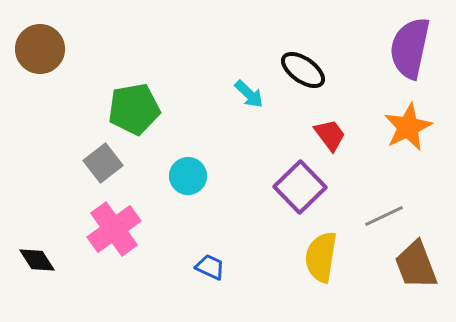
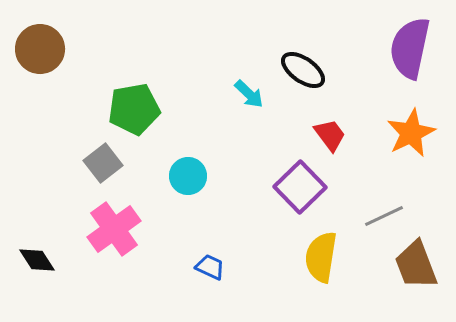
orange star: moved 3 px right, 6 px down
